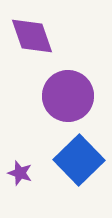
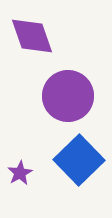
purple star: rotated 25 degrees clockwise
